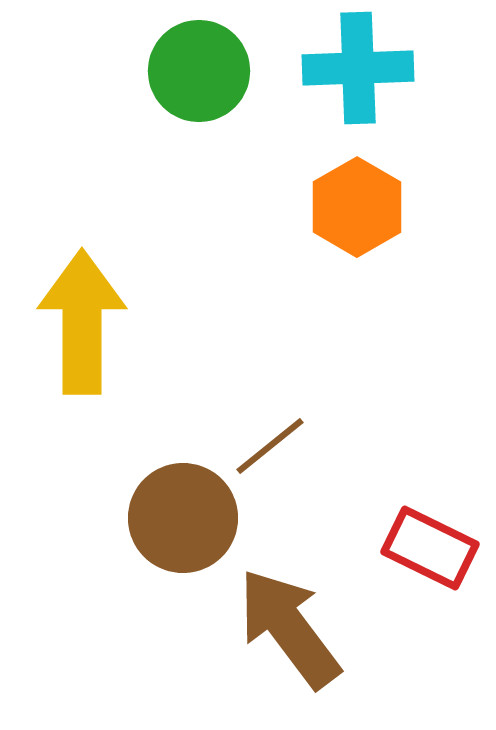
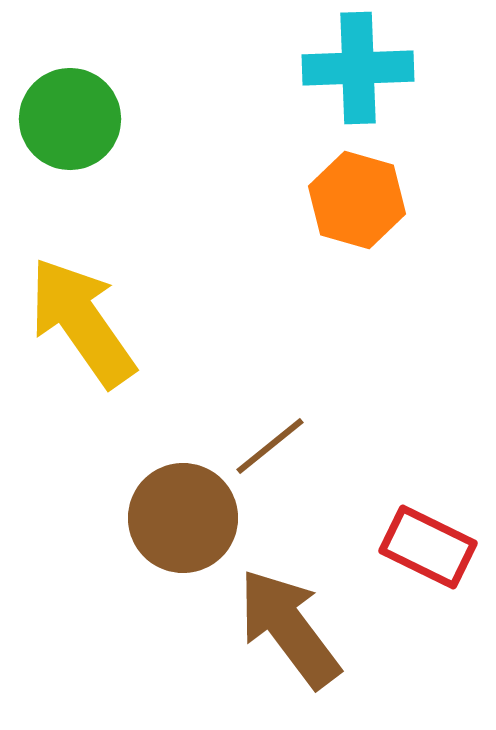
green circle: moved 129 px left, 48 px down
orange hexagon: moved 7 px up; rotated 14 degrees counterclockwise
yellow arrow: rotated 35 degrees counterclockwise
red rectangle: moved 2 px left, 1 px up
